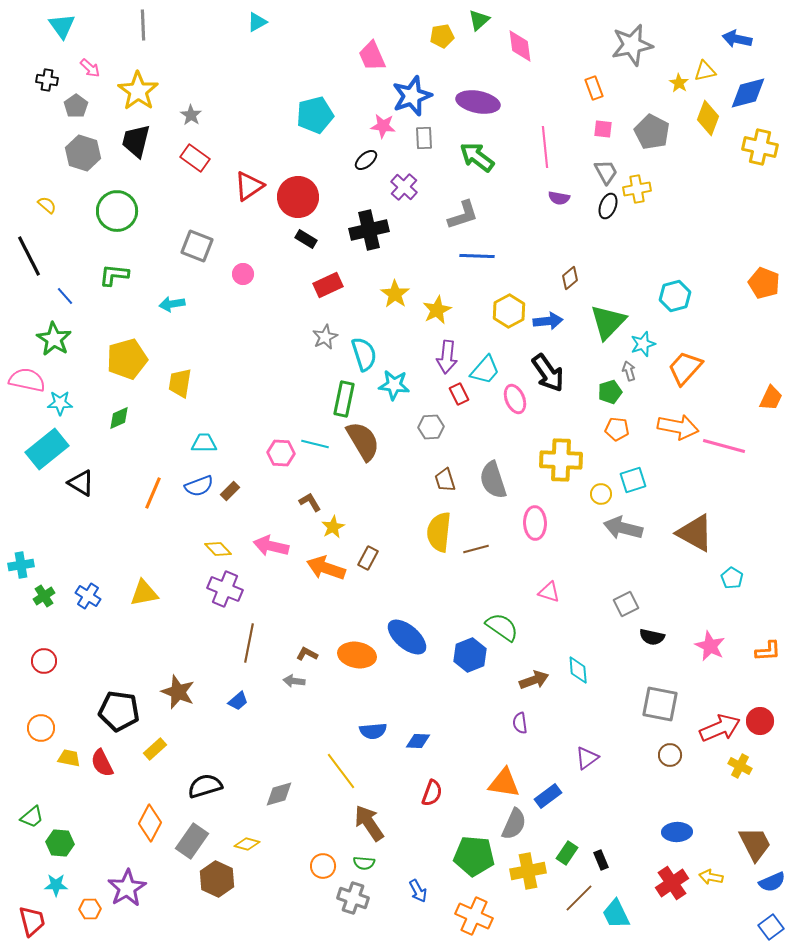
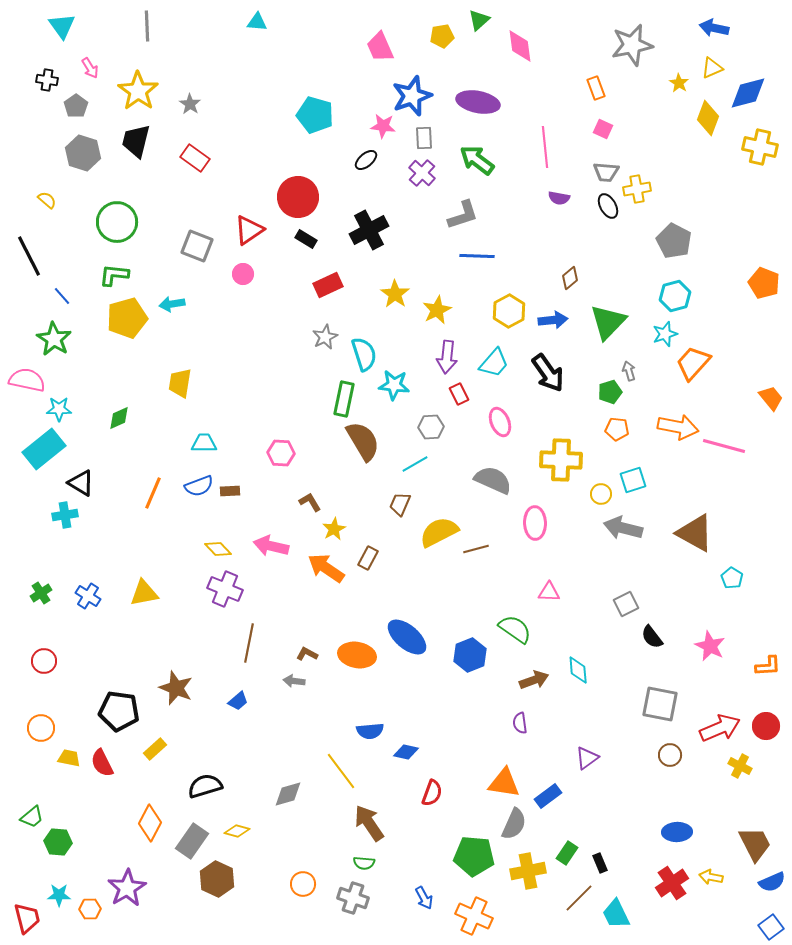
cyan triangle at (257, 22): rotated 35 degrees clockwise
gray line at (143, 25): moved 4 px right, 1 px down
blue arrow at (737, 39): moved 23 px left, 11 px up
pink trapezoid at (372, 56): moved 8 px right, 9 px up
pink arrow at (90, 68): rotated 15 degrees clockwise
yellow triangle at (705, 71): moved 7 px right, 3 px up; rotated 10 degrees counterclockwise
orange rectangle at (594, 88): moved 2 px right
gray star at (191, 115): moved 1 px left, 11 px up
cyan pentagon at (315, 115): rotated 30 degrees clockwise
pink square at (603, 129): rotated 18 degrees clockwise
gray pentagon at (652, 132): moved 22 px right, 109 px down
green arrow at (477, 157): moved 3 px down
gray trapezoid at (606, 172): rotated 124 degrees clockwise
red triangle at (249, 186): moved 44 px down
purple cross at (404, 187): moved 18 px right, 14 px up
yellow semicircle at (47, 205): moved 5 px up
black ellipse at (608, 206): rotated 50 degrees counterclockwise
green circle at (117, 211): moved 11 px down
black cross at (369, 230): rotated 15 degrees counterclockwise
blue line at (65, 296): moved 3 px left
blue arrow at (548, 321): moved 5 px right, 1 px up
cyan star at (643, 344): moved 22 px right, 10 px up
yellow pentagon at (127, 359): moved 41 px up
orange trapezoid at (685, 368): moved 8 px right, 5 px up
cyan trapezoid at (485, 370): moved 9 px right, 7 px up
orange trapezoid at (771, 398): rotated 64 degrees counterclockwise
pink ellipse at (515, 399): moved 15 px left, 23 px down
cyan star at (60, 403): moved 1 px left, 6 px down
cyan line at (315, 444): moved 100 px right, 20 px down; rotated 44 degrees counterclockwise
cyan rectangle at (47, 449): moved 3 px left
brown trapezoid at (445, 480): moved 45 px left, 24 px down; rotated 40 degrees clockwise
gray semicircle at (493, 480): rotated 132 degrees clockwise
brown rectangle at (230, 491): rotated 42 degrees clockwise
yellow star at (333, 527): moved 1 px right, 2 px down
yellow semicircle at (439, 532): rotated 57 degrees clockwise
cyan cross at (21, 565): moved 44 px right, 50 px up
orange arrow at (326, 568): rotated 15 degrees clockwise
pink triangle at (549, 592): rotated 15 degrees counterclockwise
green cross at (44, 596): moved 3 px left, 3 px up
green semicircle at (502, 627): moved 13 px right, 2 px down
black semicircle at (652, 637): rotated 40 degrees clockwise
orange L-shape at (768, 651): moved 15 px down
brown star at (178, 692): moved 2 px left, 4 px up
red circle at (760, 721): moved 6 px right, 5 px down
blue semicircle at (373, 731): moved 3 px left
blue diamond at (418, 741): moved 12 px left, 11 px down; rotated 10 degrees clockwise
gray diamond at (279, 794): moved 9 px right
green hexagon at (60, 843): moved 2 px left, 1 px up
yellow diamond at (247, 844): moved 10 px left, 13 px up
black rectangle at (601, 860): moved 1 px left, 3 px down
orange circle at (323, 866): moved 20 px left, 18 px down
cyan star at (56, 885): moved 3 px right, 10 px down
blue arrow at (418, 891): moved 6 px right, 7 px down
red trapezoid at (32, 921): moved 5 px left, 3 px up
